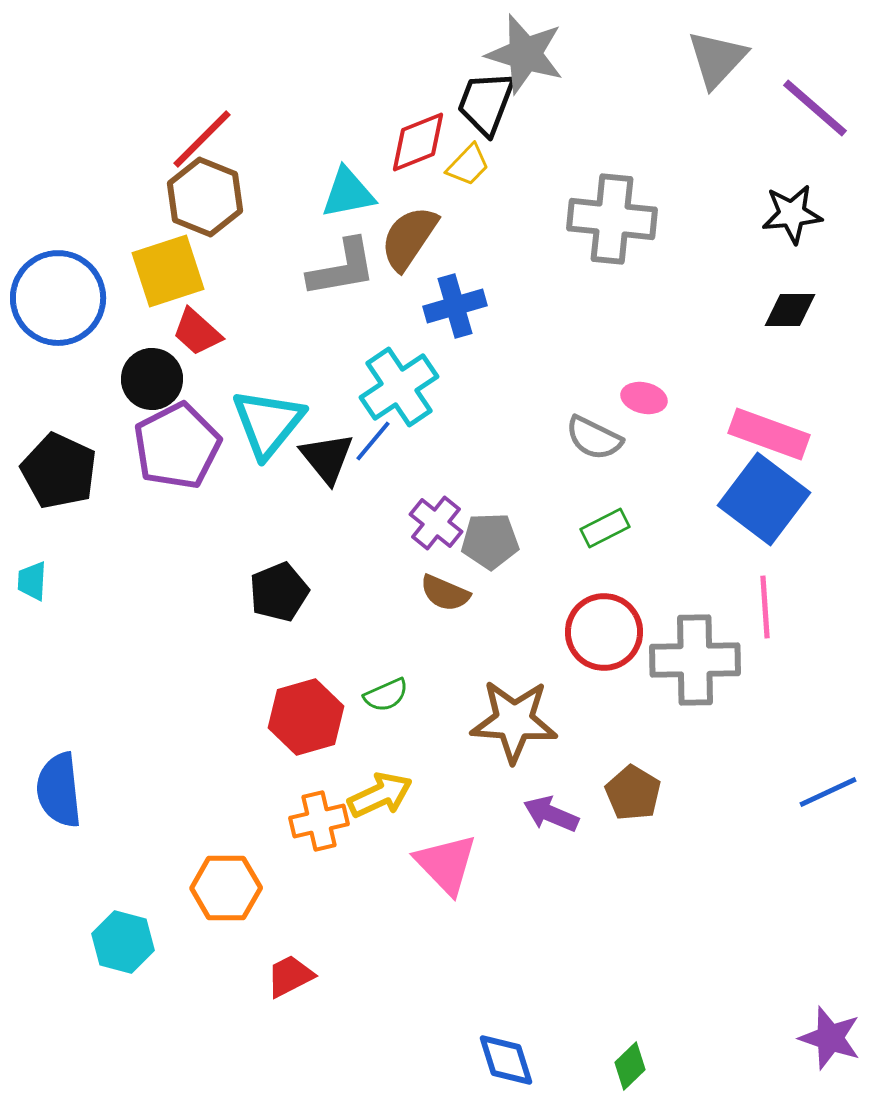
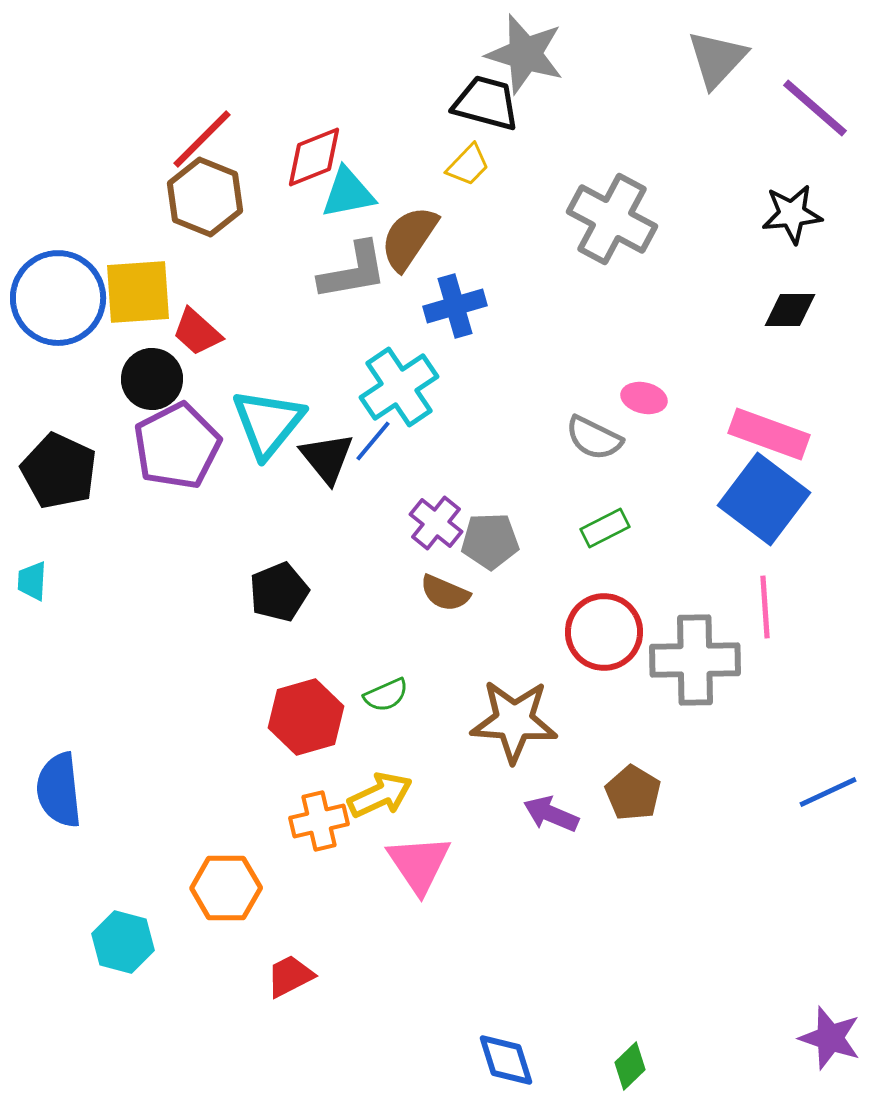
black trapezoid at (486, 103): rotated 84 degrees clockwise
red diamond at (418, 142): moved 104 px left, 15 px down
gray cross at (612, 219): rotated 22 degrees clockwise
gray L-shape at (342, 268): moved 11 px right, 3 px down
yellow square at (168, 271): moved 30 px left, 21 px down; rotated 14 degrees clockwise
pink triangle at (446, 864): moved 27 px left; rotated 10 degrees clockwise
